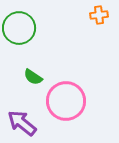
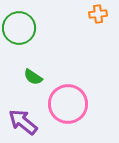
orange cross: moved 1 px left, 1 px up
pink circle: moved 2 px right, 3 px down
purple arrow: moved 1 px right, 1 px up
